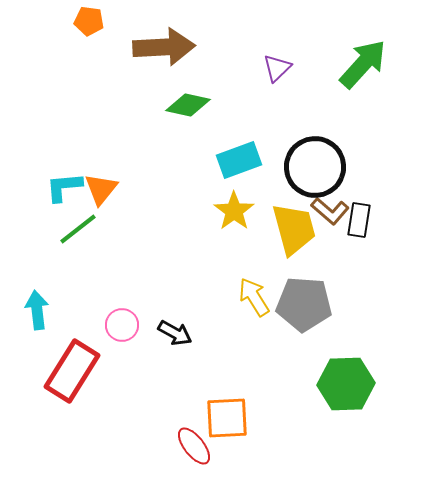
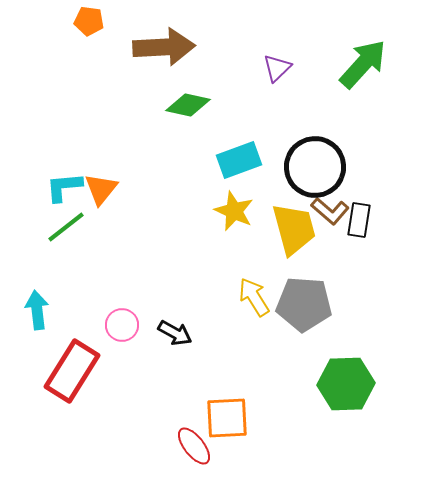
yellow star: rotated 12 degrees counterclockwise
green line: moved 12 px left, 2 px up
